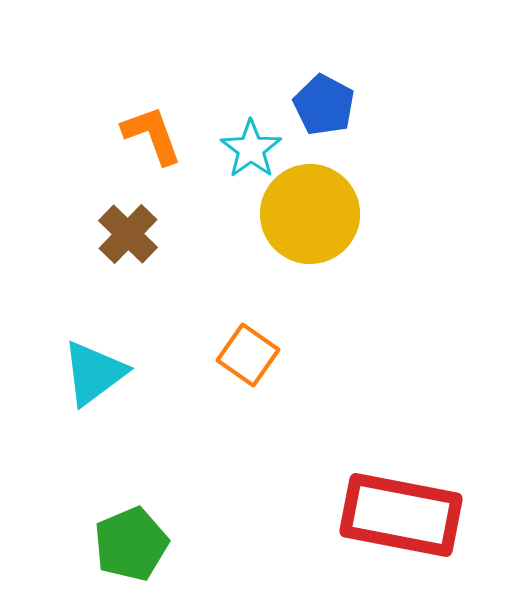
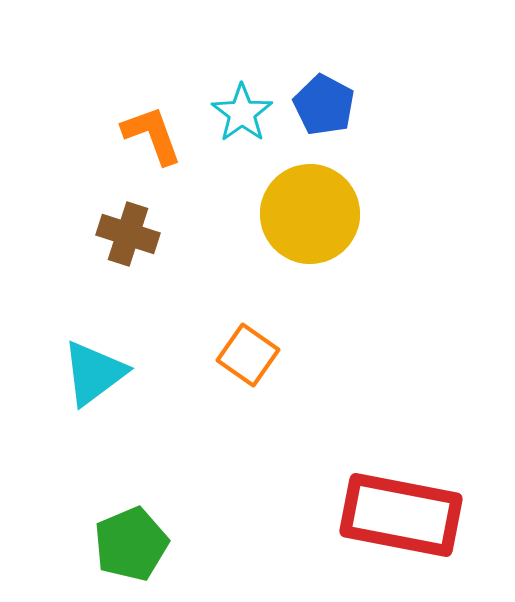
cyan star: moved 9 px left, 36 px up
brown cross: rotated 26 degrees counterclockwise
